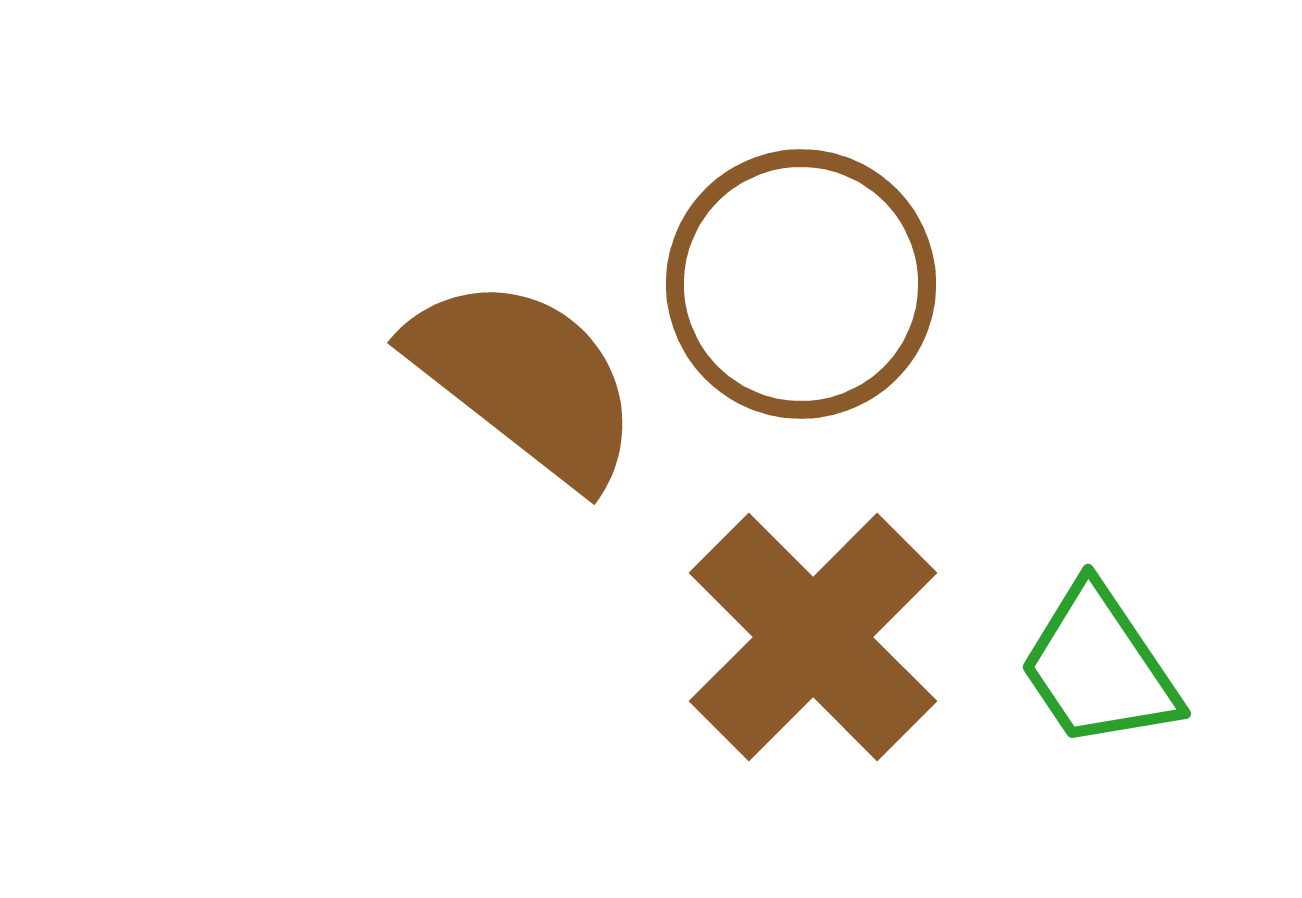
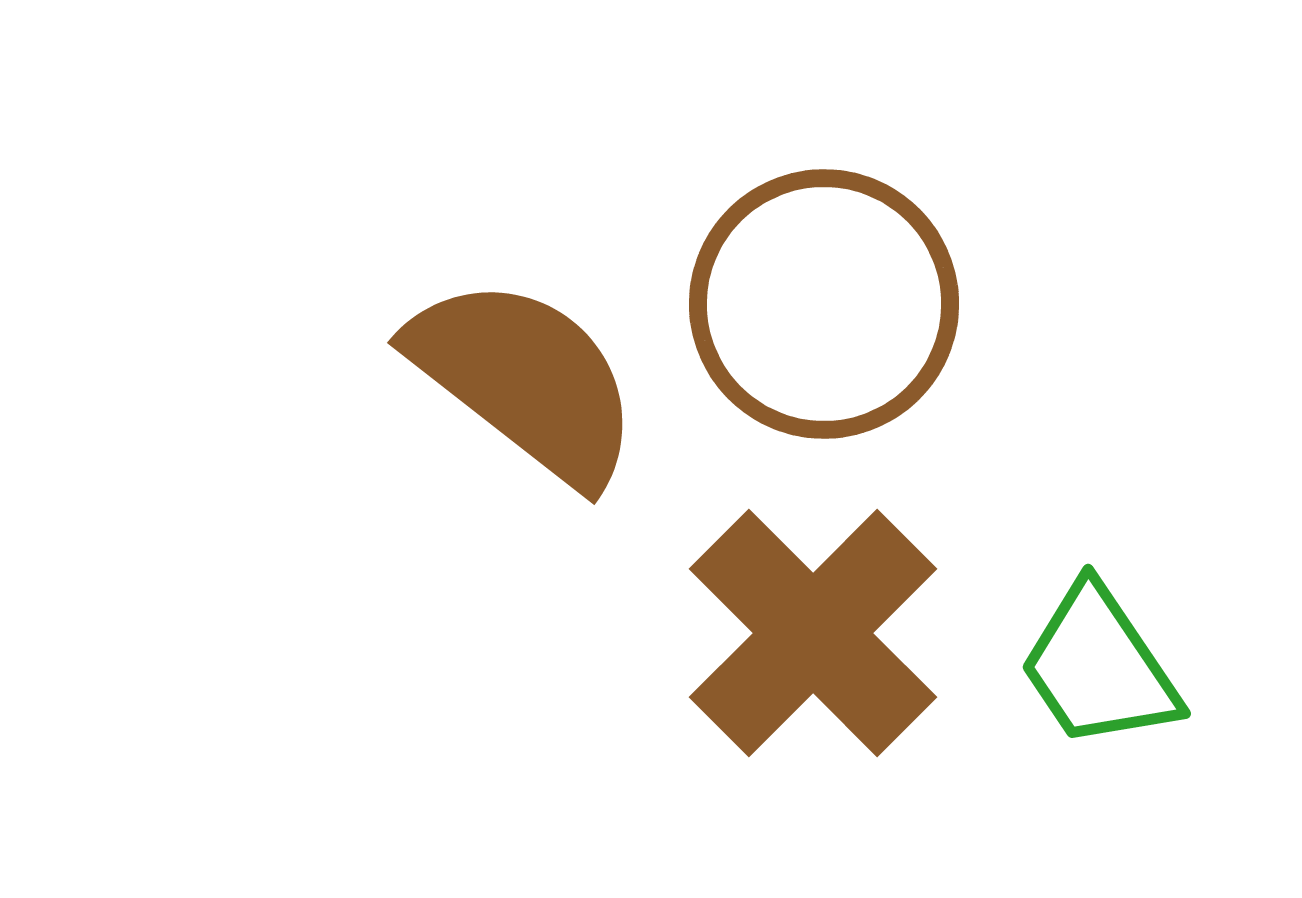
brown circle: moved 23 px right, 20 px down
brown cross: moved 4 px up
